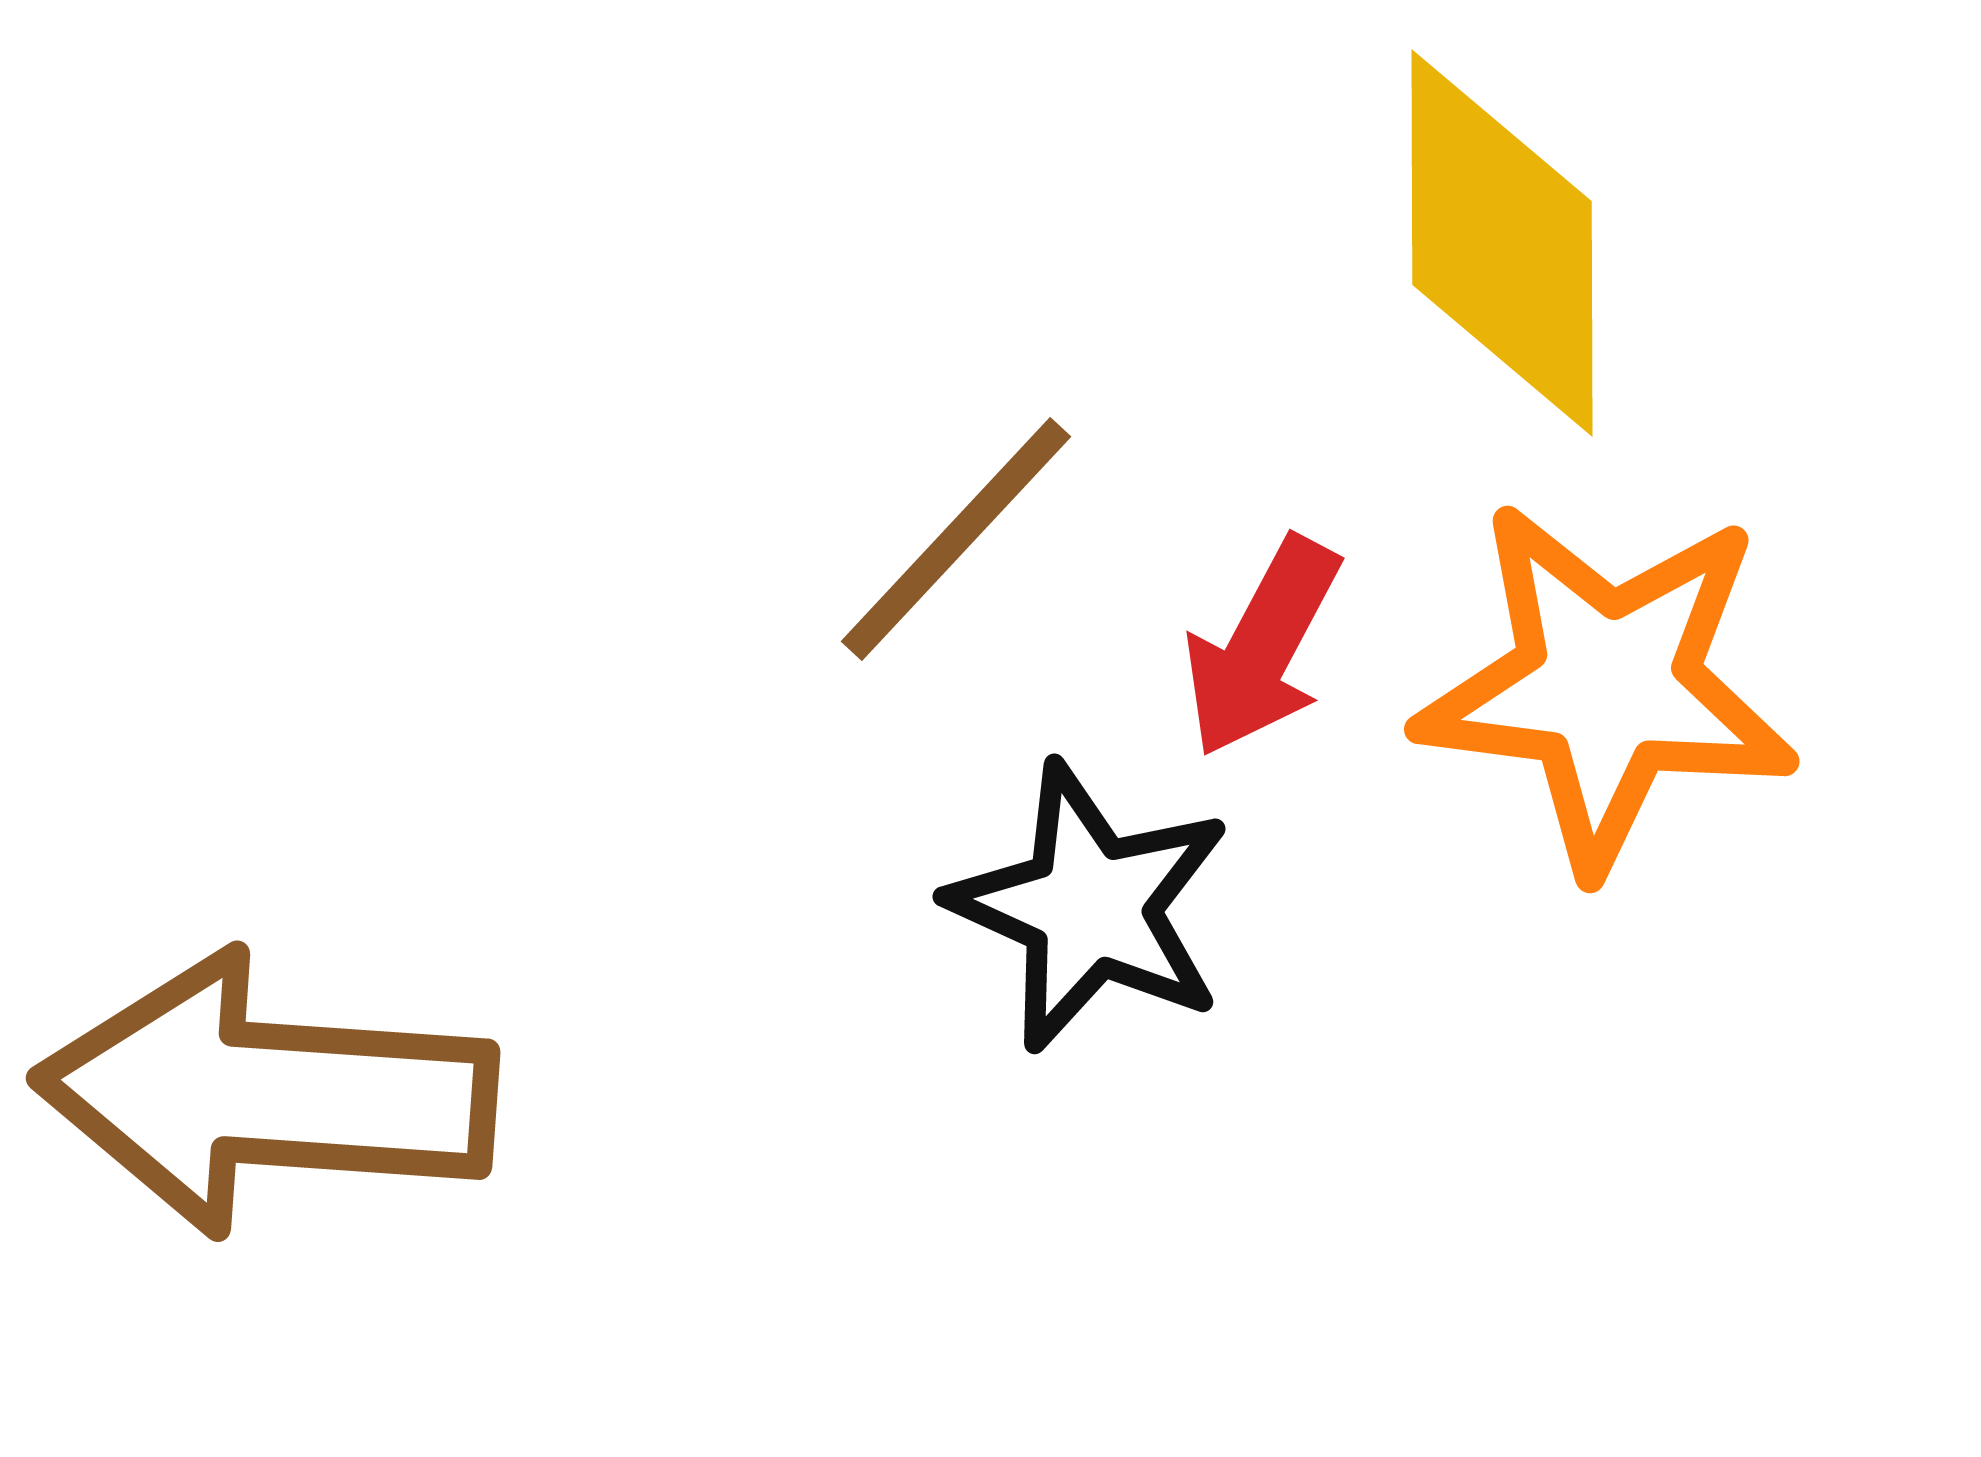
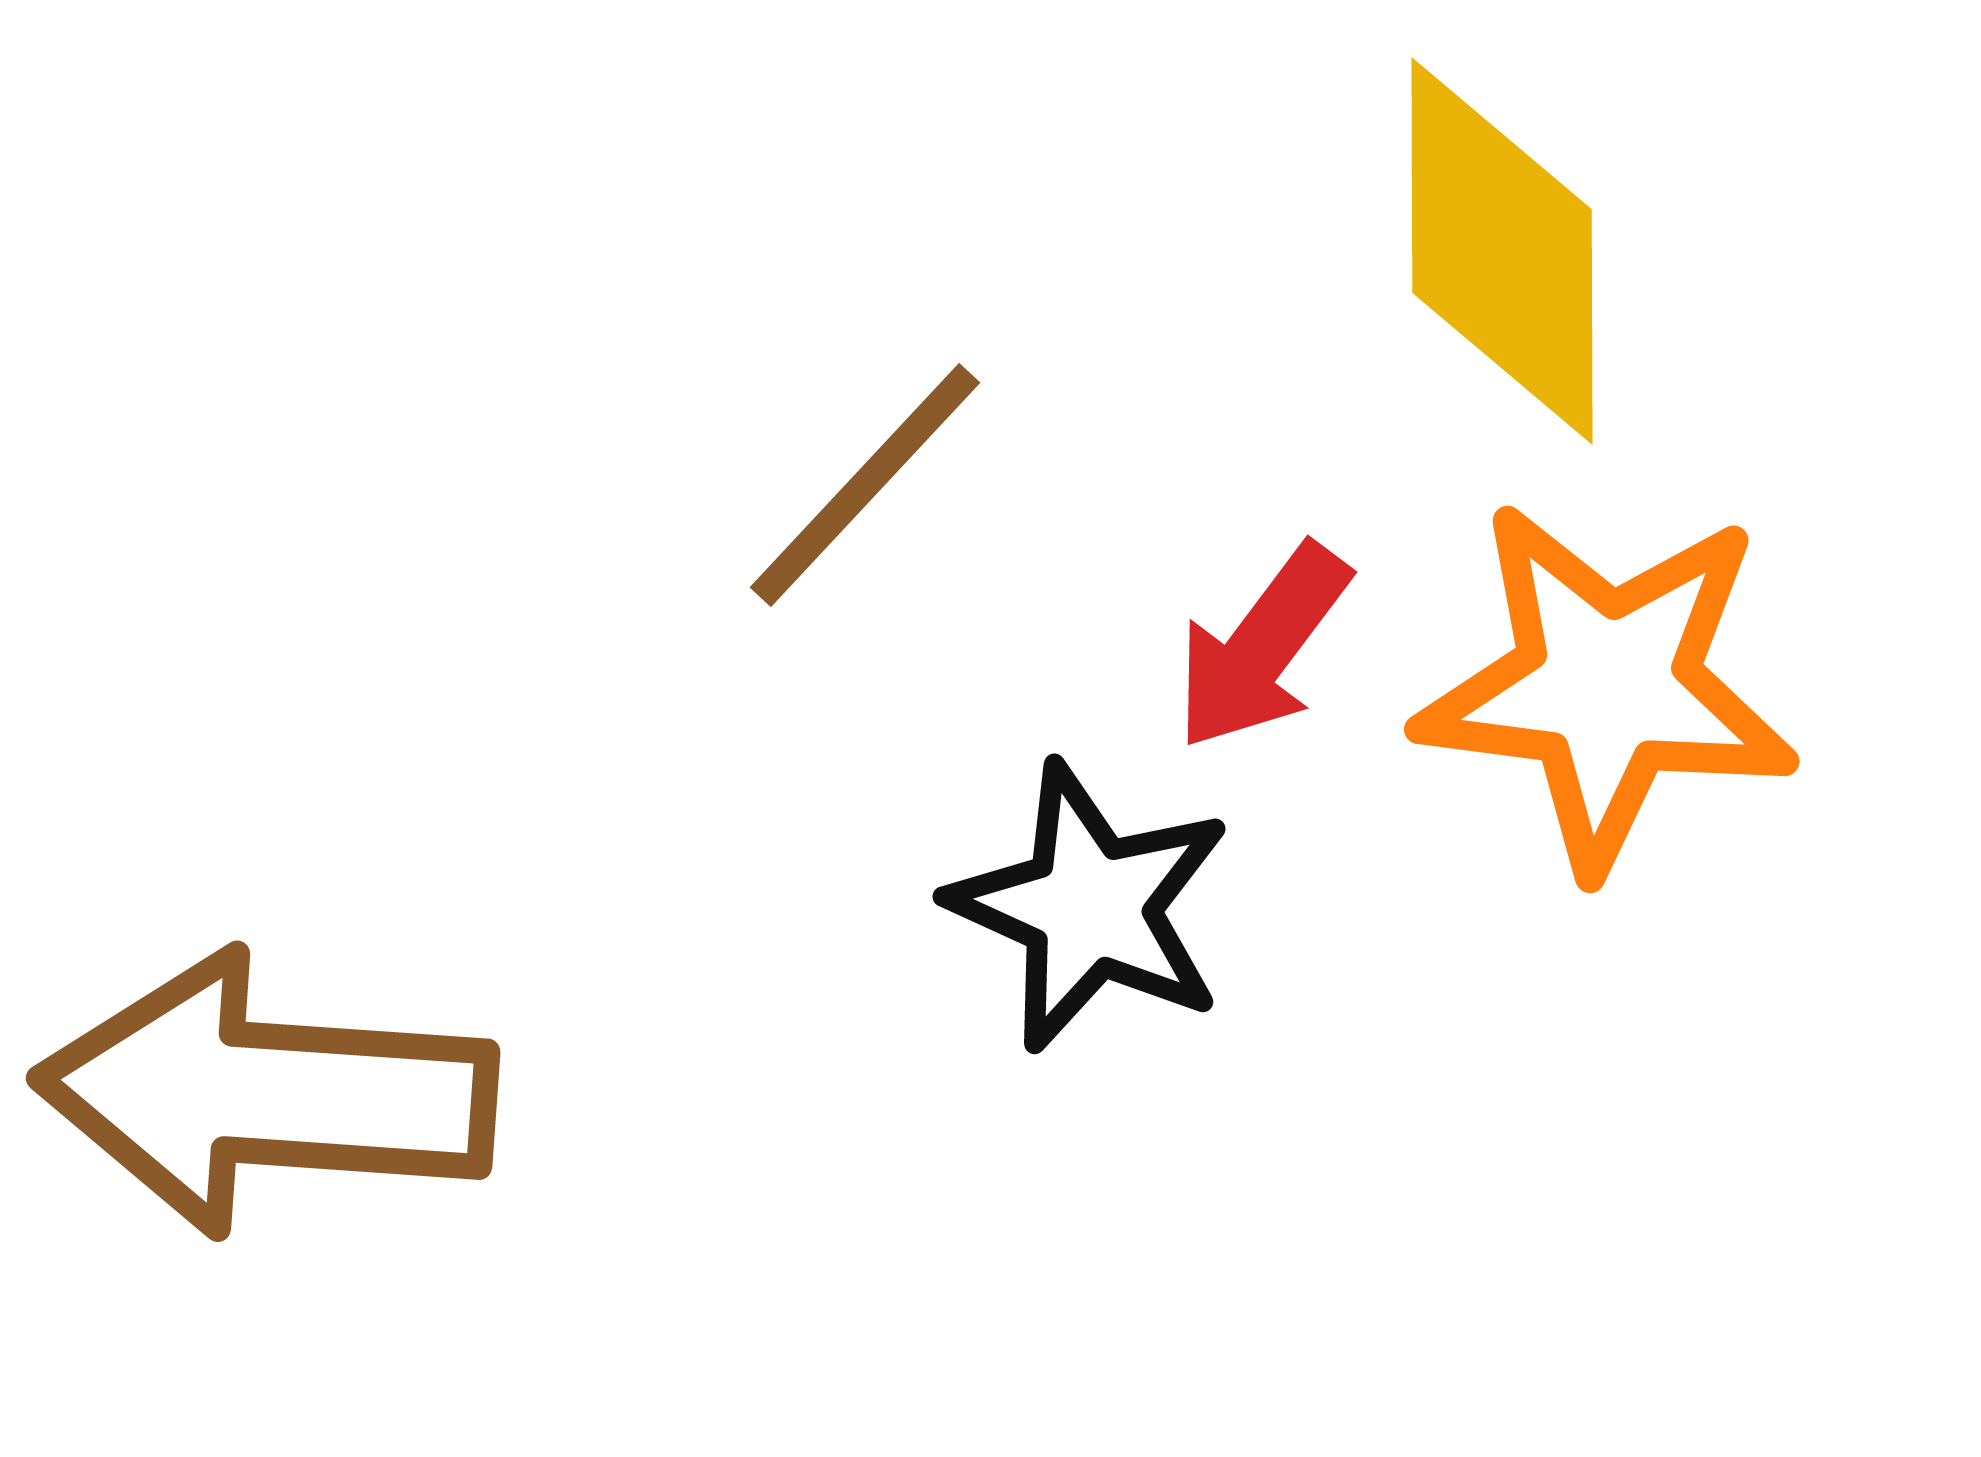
yellow diamond: moved 8 px down
brown line: moved 91 px left, 54 px up
red arrow: rotated 9 degrees clockwise
